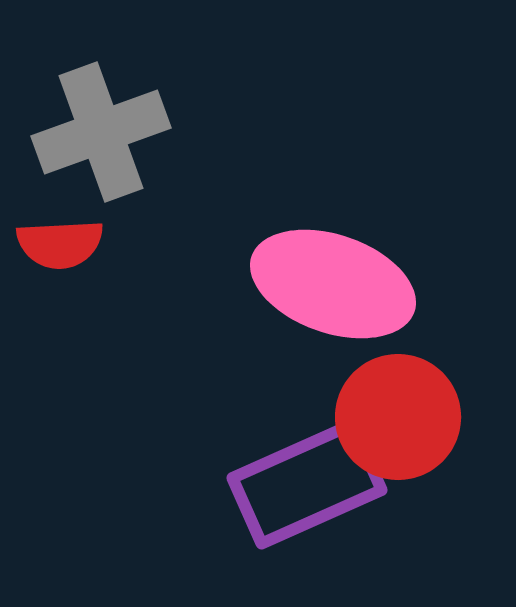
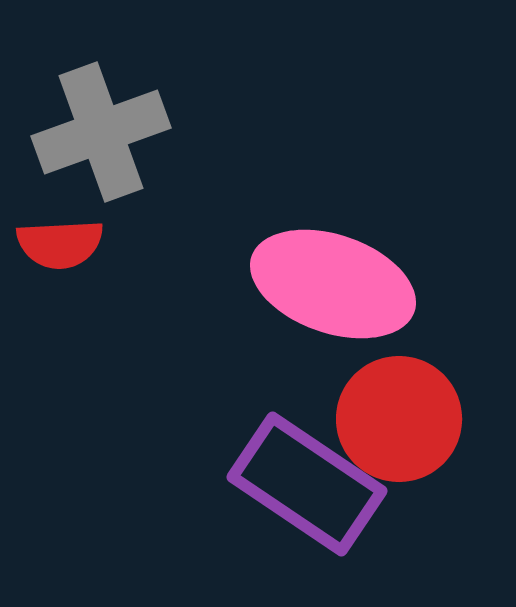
red circle: moved 1 px right, 2 px down
purple rectangle: rotated 58 degrees clockwise
